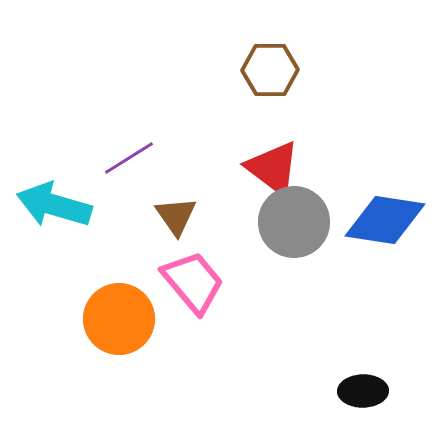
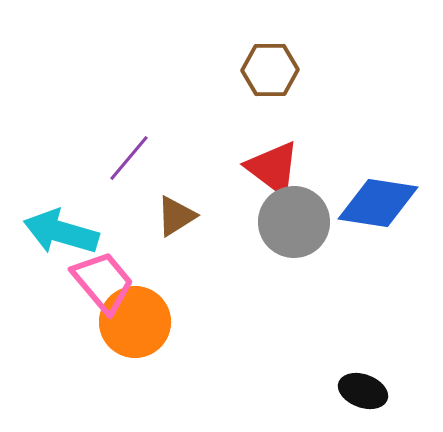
purple line: rotated 18 degrees counterclockwise
cyan arrow: moved 7 px right, 27 px down
brown triangle: rotated 33 degrees clockwise
blue diamond: moved 7 px left, 17 px up
pink trapezoid: moved 90 px left
orange circle: moved 16 px right, 3 px down
black ellipse: rotated 21 degrees clockwise
